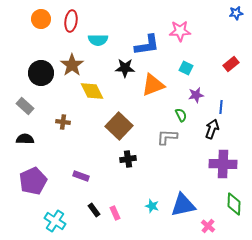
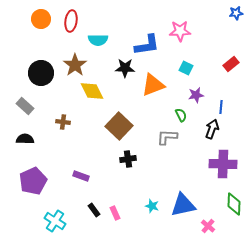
brown star: moved 3 px right
